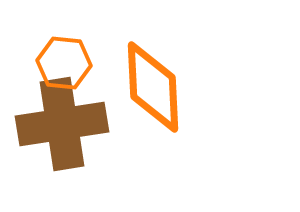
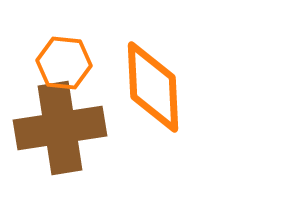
brown cross: moved 2 px left, 4 px down
